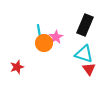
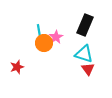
red triangle: moved 1 px left
